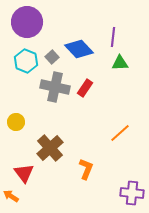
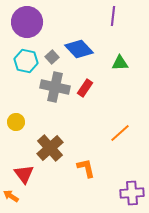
purple line: moved 21 px up
cyan hexagon: rotated 10 degrees counterclockwise
orange L-shape: moved 1 px up; rotated 35 degrees counterclockwise
red triangle: moved 1 px down
purple cross: rotated 10 degrees counterclockwise
